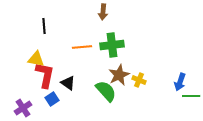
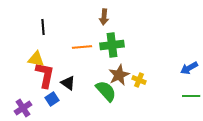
brown arrow: moved 1 px right, 5 px down
black line: moved 1 px left, 1 px down
blue arrow: moved 9 px right, 14 px up; rotated 42 degrees clockwise
